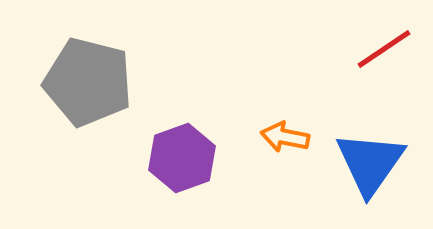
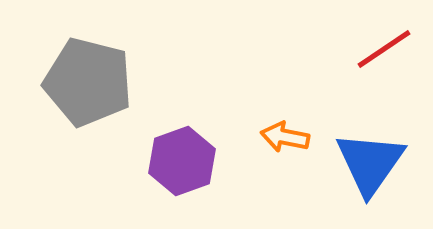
purple hexagon: moved 3 px down
